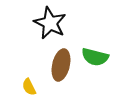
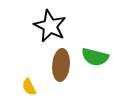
black star: moved 3 px down
brown ellipse: rotated 8 degrees counterclockwise
